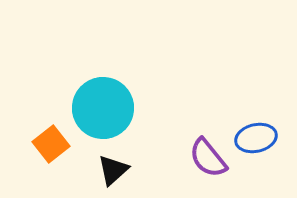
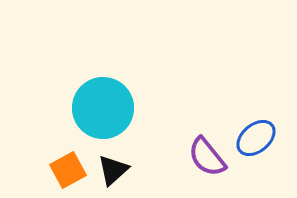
blue ellipse: rotated 27 degrees counterclockwise
orange square: moved 17 px right, 26 px down; rotated 9 degrees clockwise
purple semicircle: moved 1 px left, 1 px up
